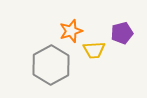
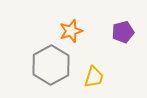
purple pentagon: moved 1 px right, 1 px up
yellow trapezoid: moved 27 px down; rotated 70 degrees counterclockwise
